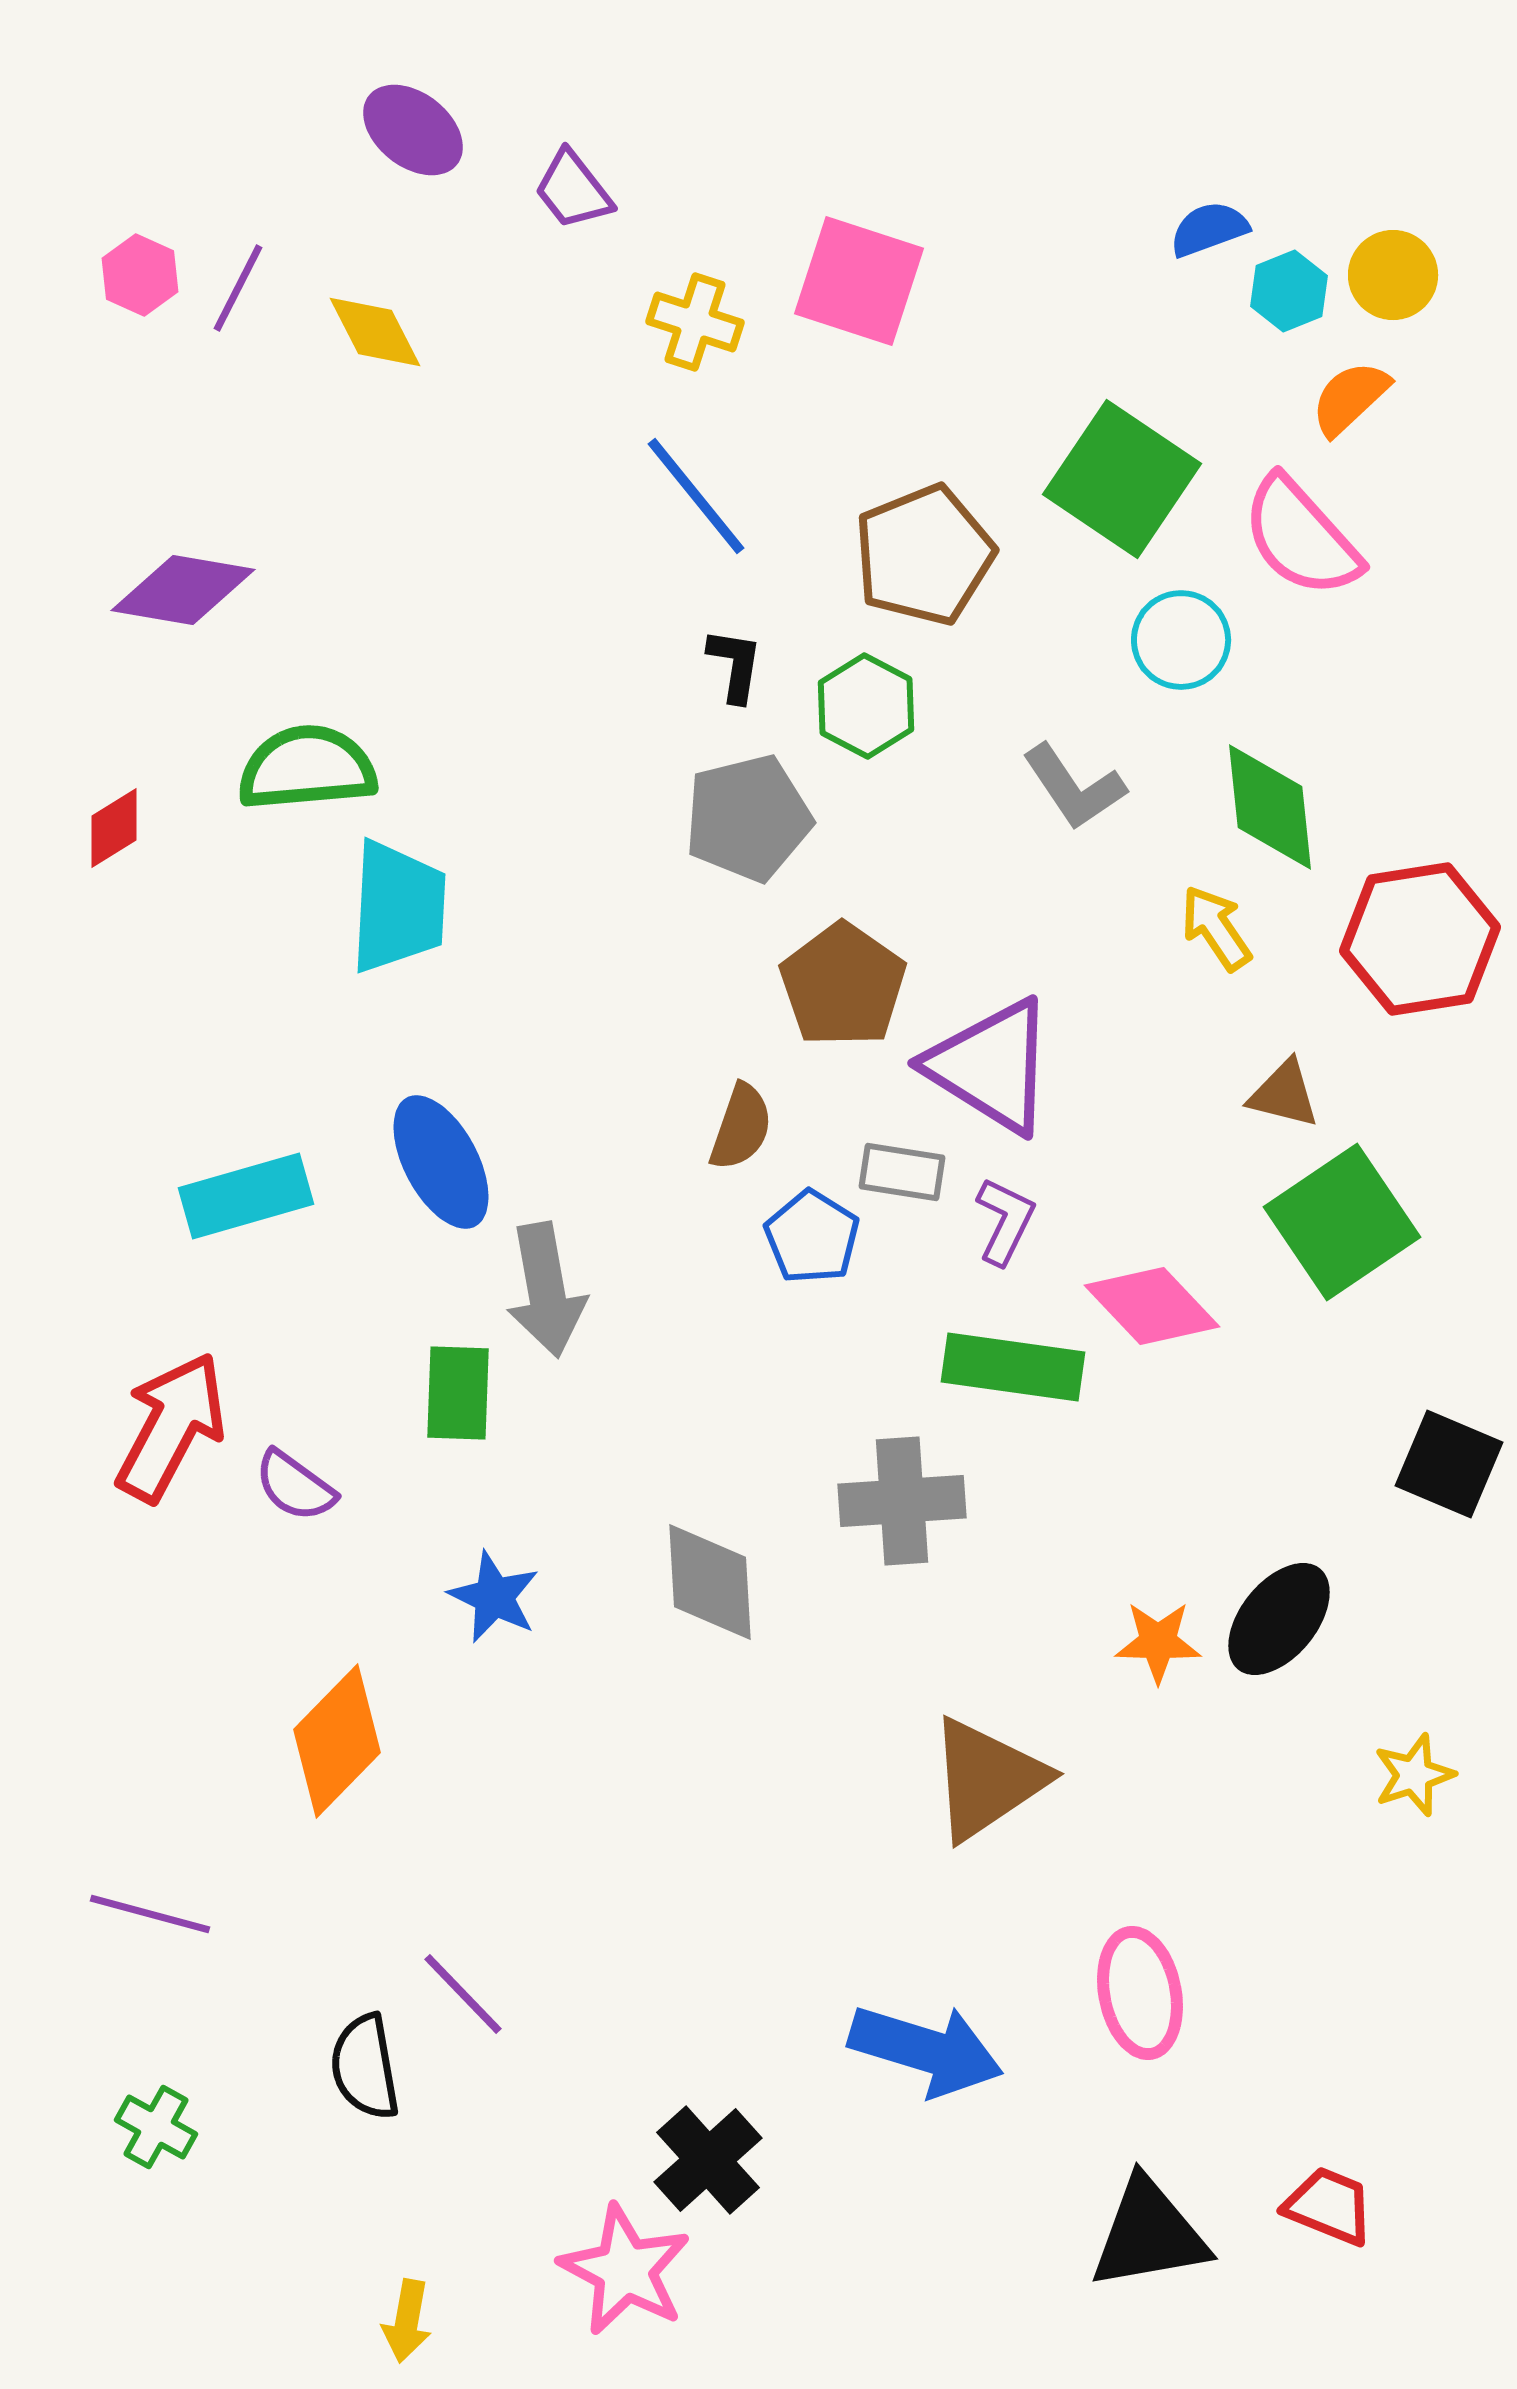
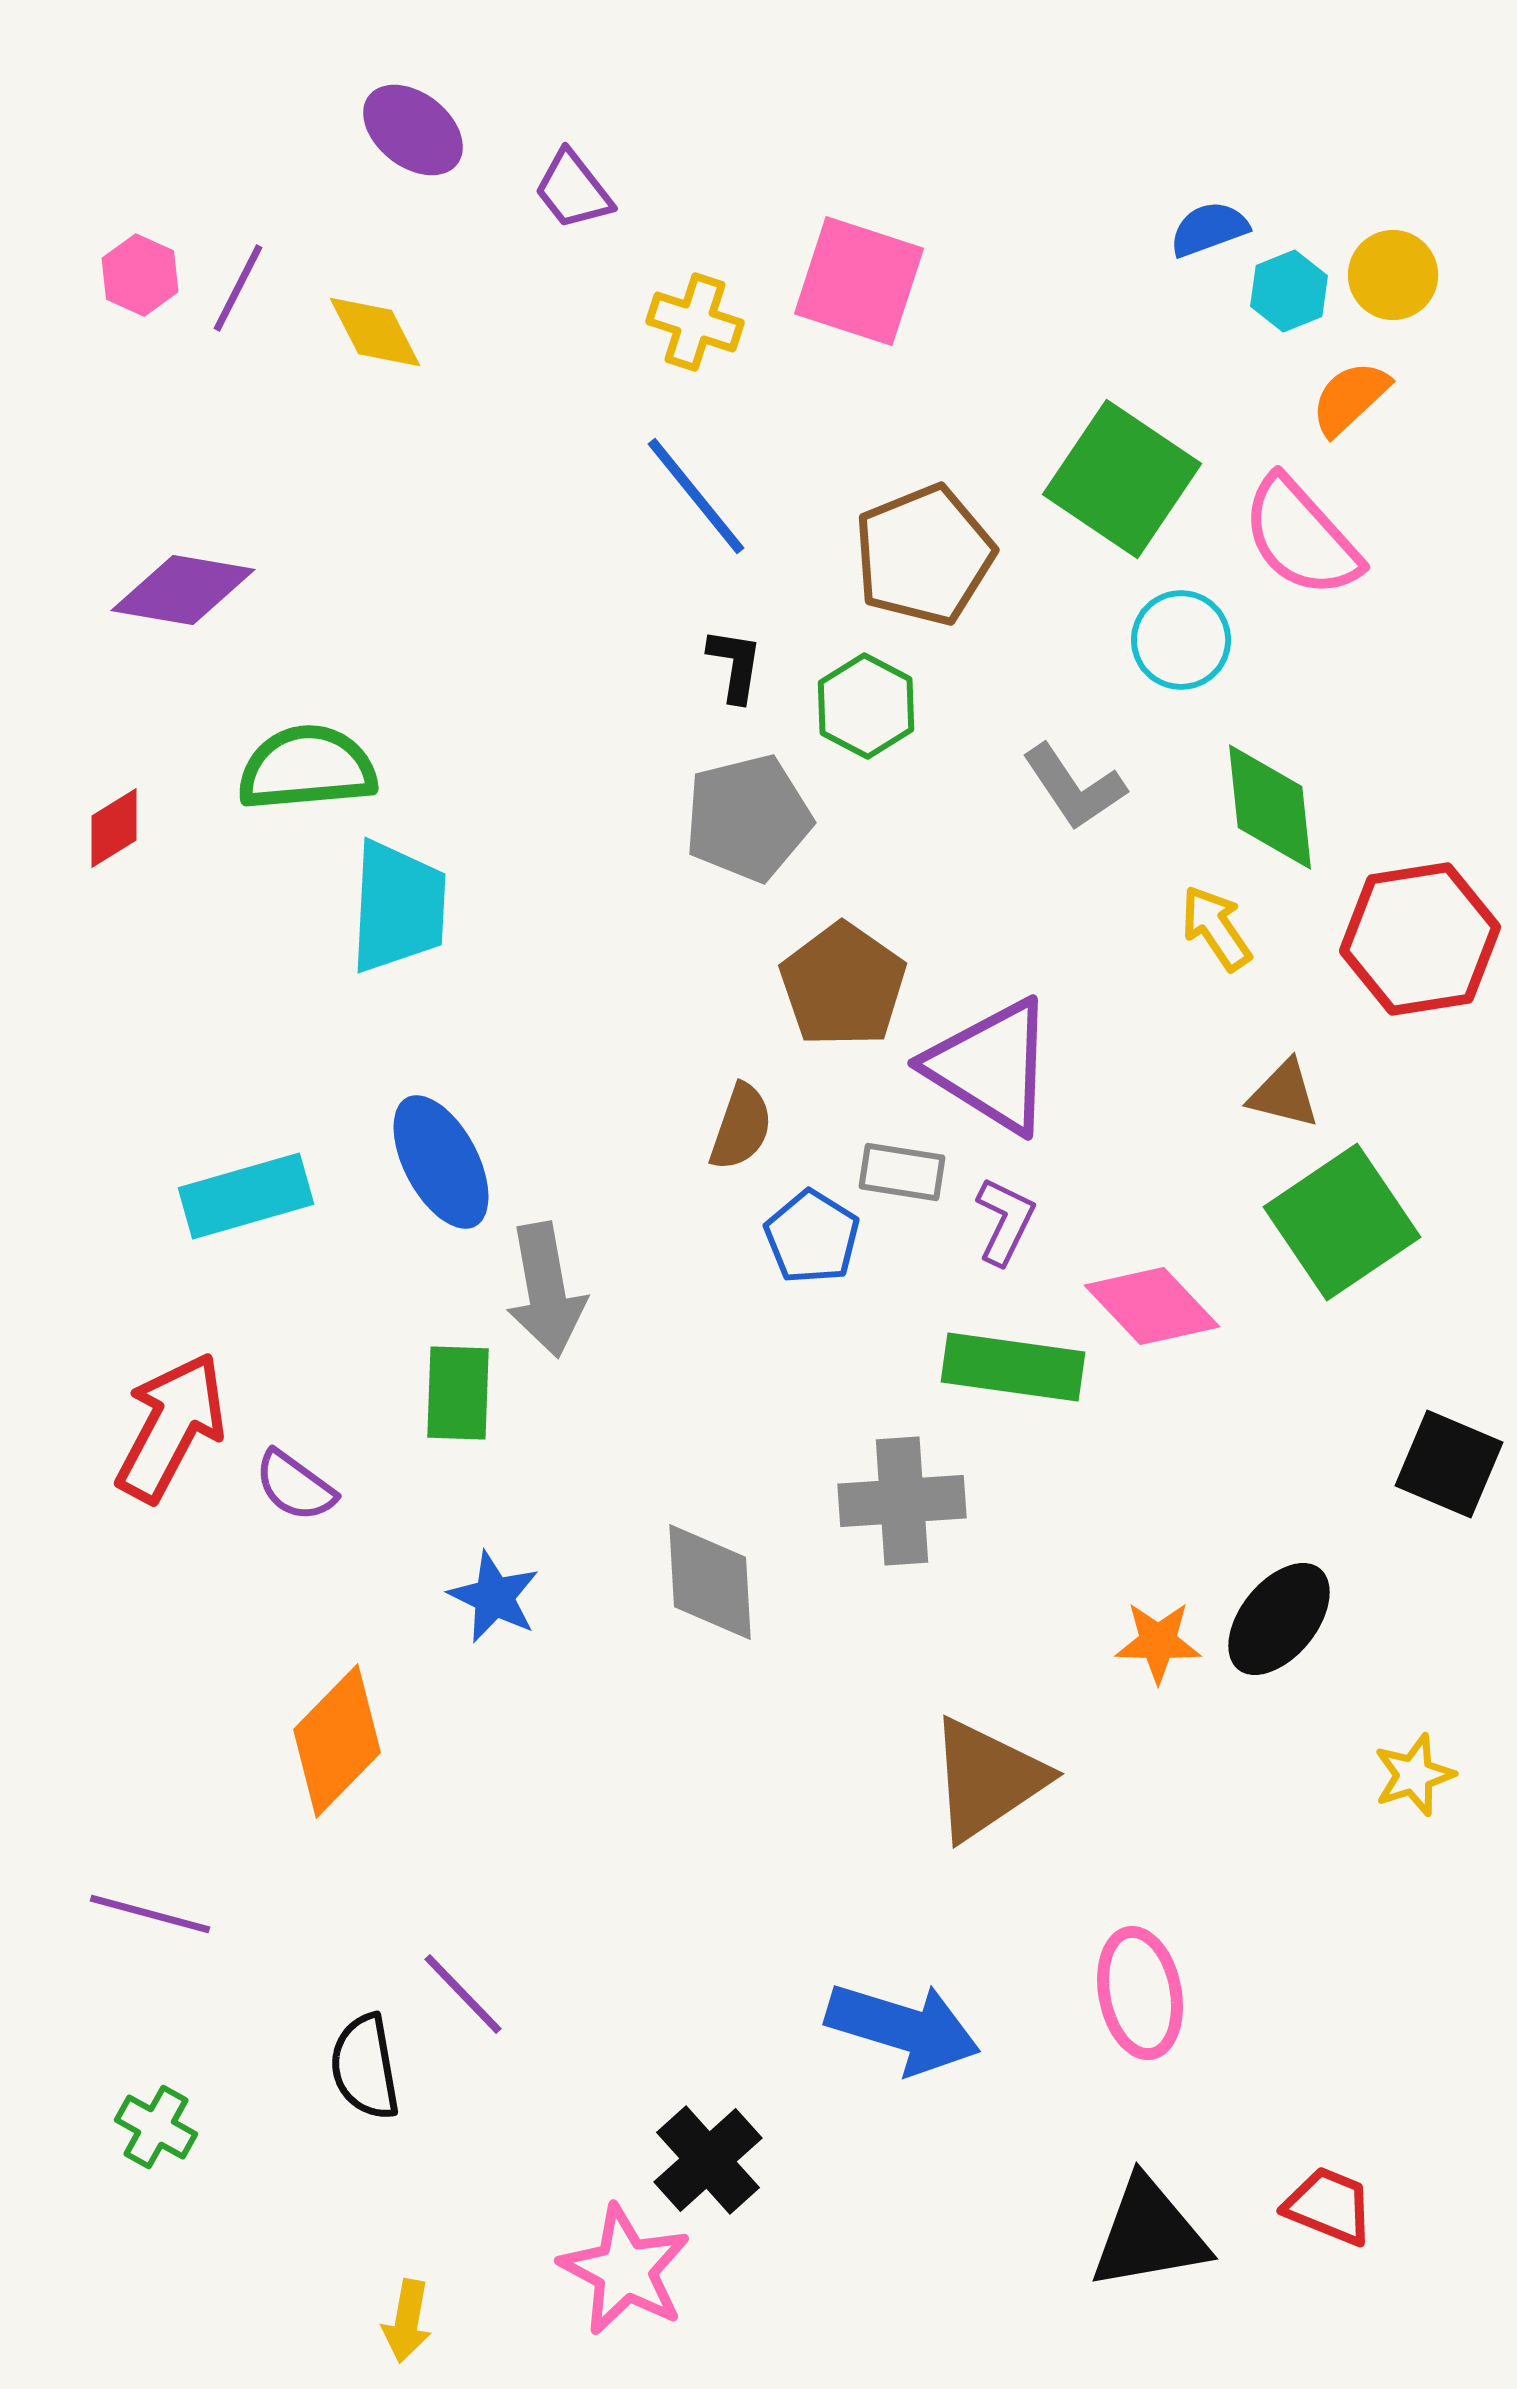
blue arrow at (926, 2050): moved 23 px left, 22 px up
